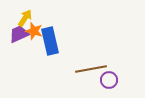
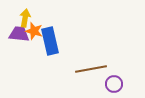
yellow arrow: rotated 24 degrees counterclockwise
purple trapezoid: rotated 30 degrees clockwise
purple circle: moved 5 px right, 4 px down
